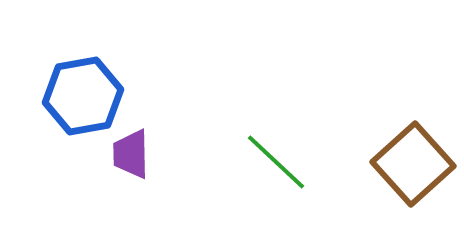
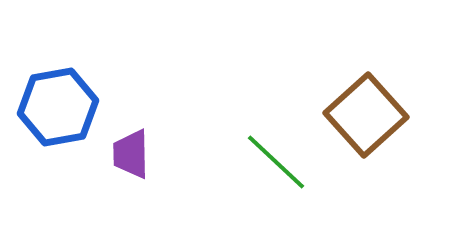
blue hexagon: moved 25 px left, 11 px down
brown square: moved 47 px left, 49 px up
